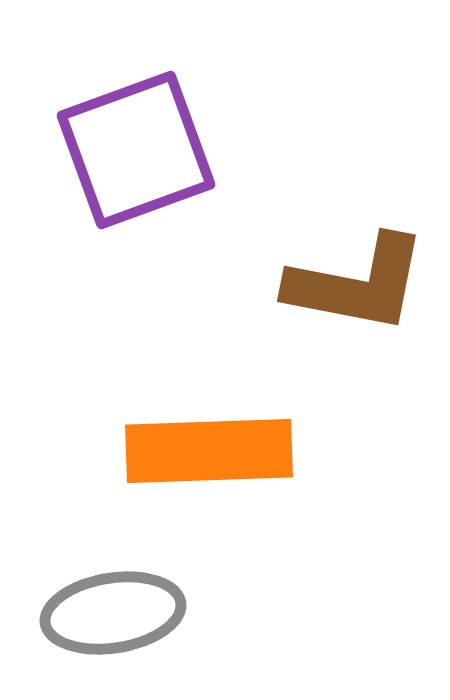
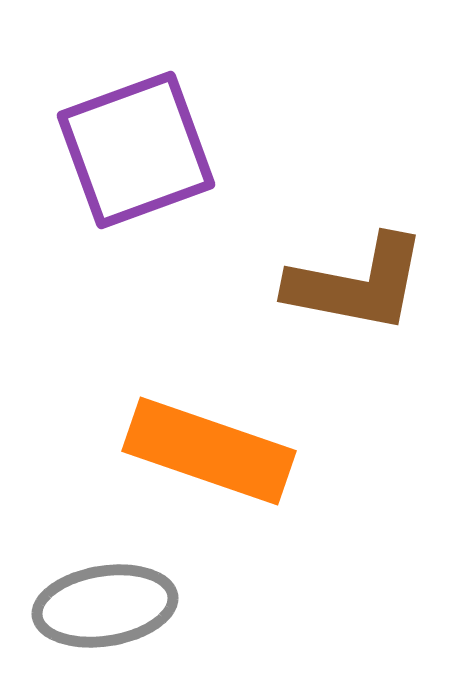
orange rectangle: rotated 21 degrees clockwise
gray ellipse: moved 8 px left, 7 px up
